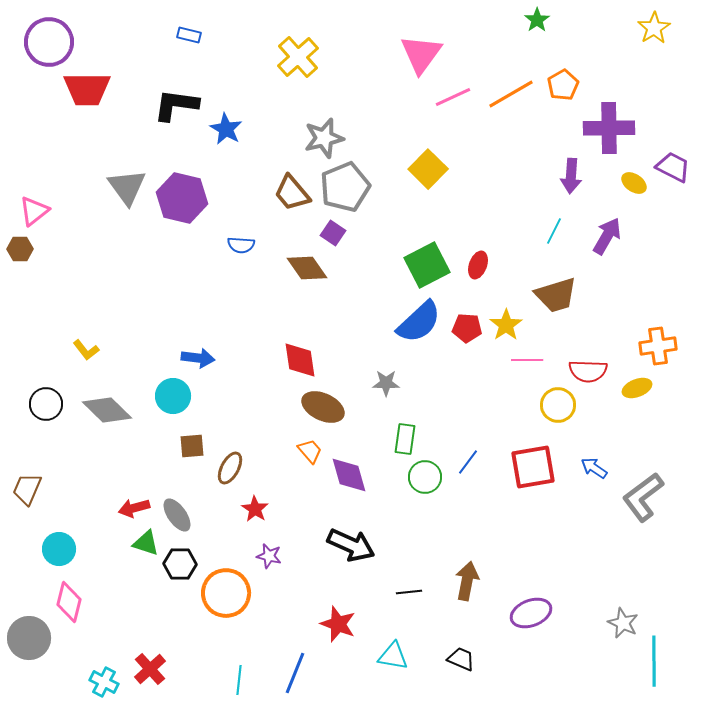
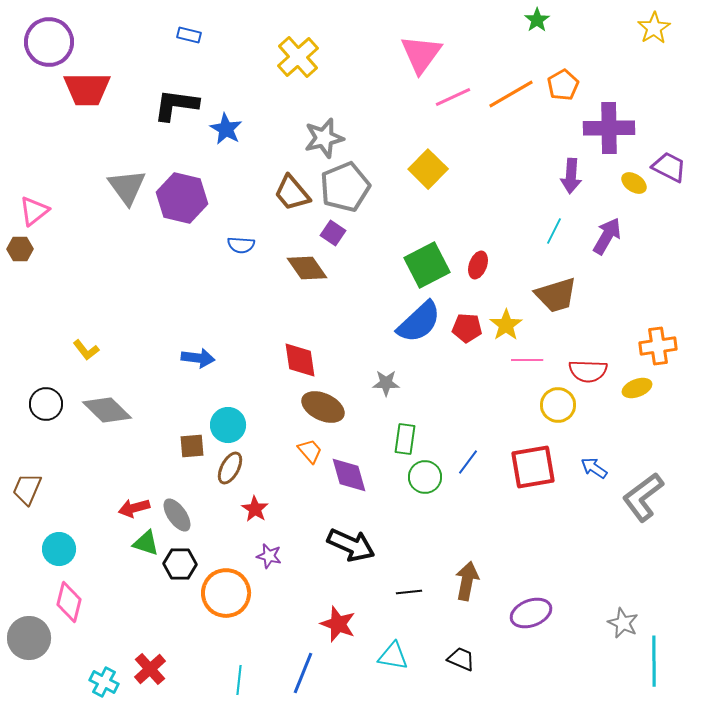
purple trapezoid at (673, 167): moved 4 px left
cyan circle at (173, 396): moved 55 px right, 29 px down
blue line at (295, 673): moved 8 px right
